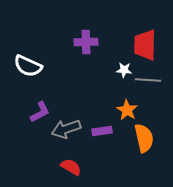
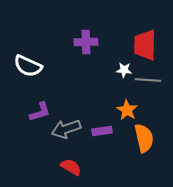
purple L-shape: rotated 10 degrees clockwise
